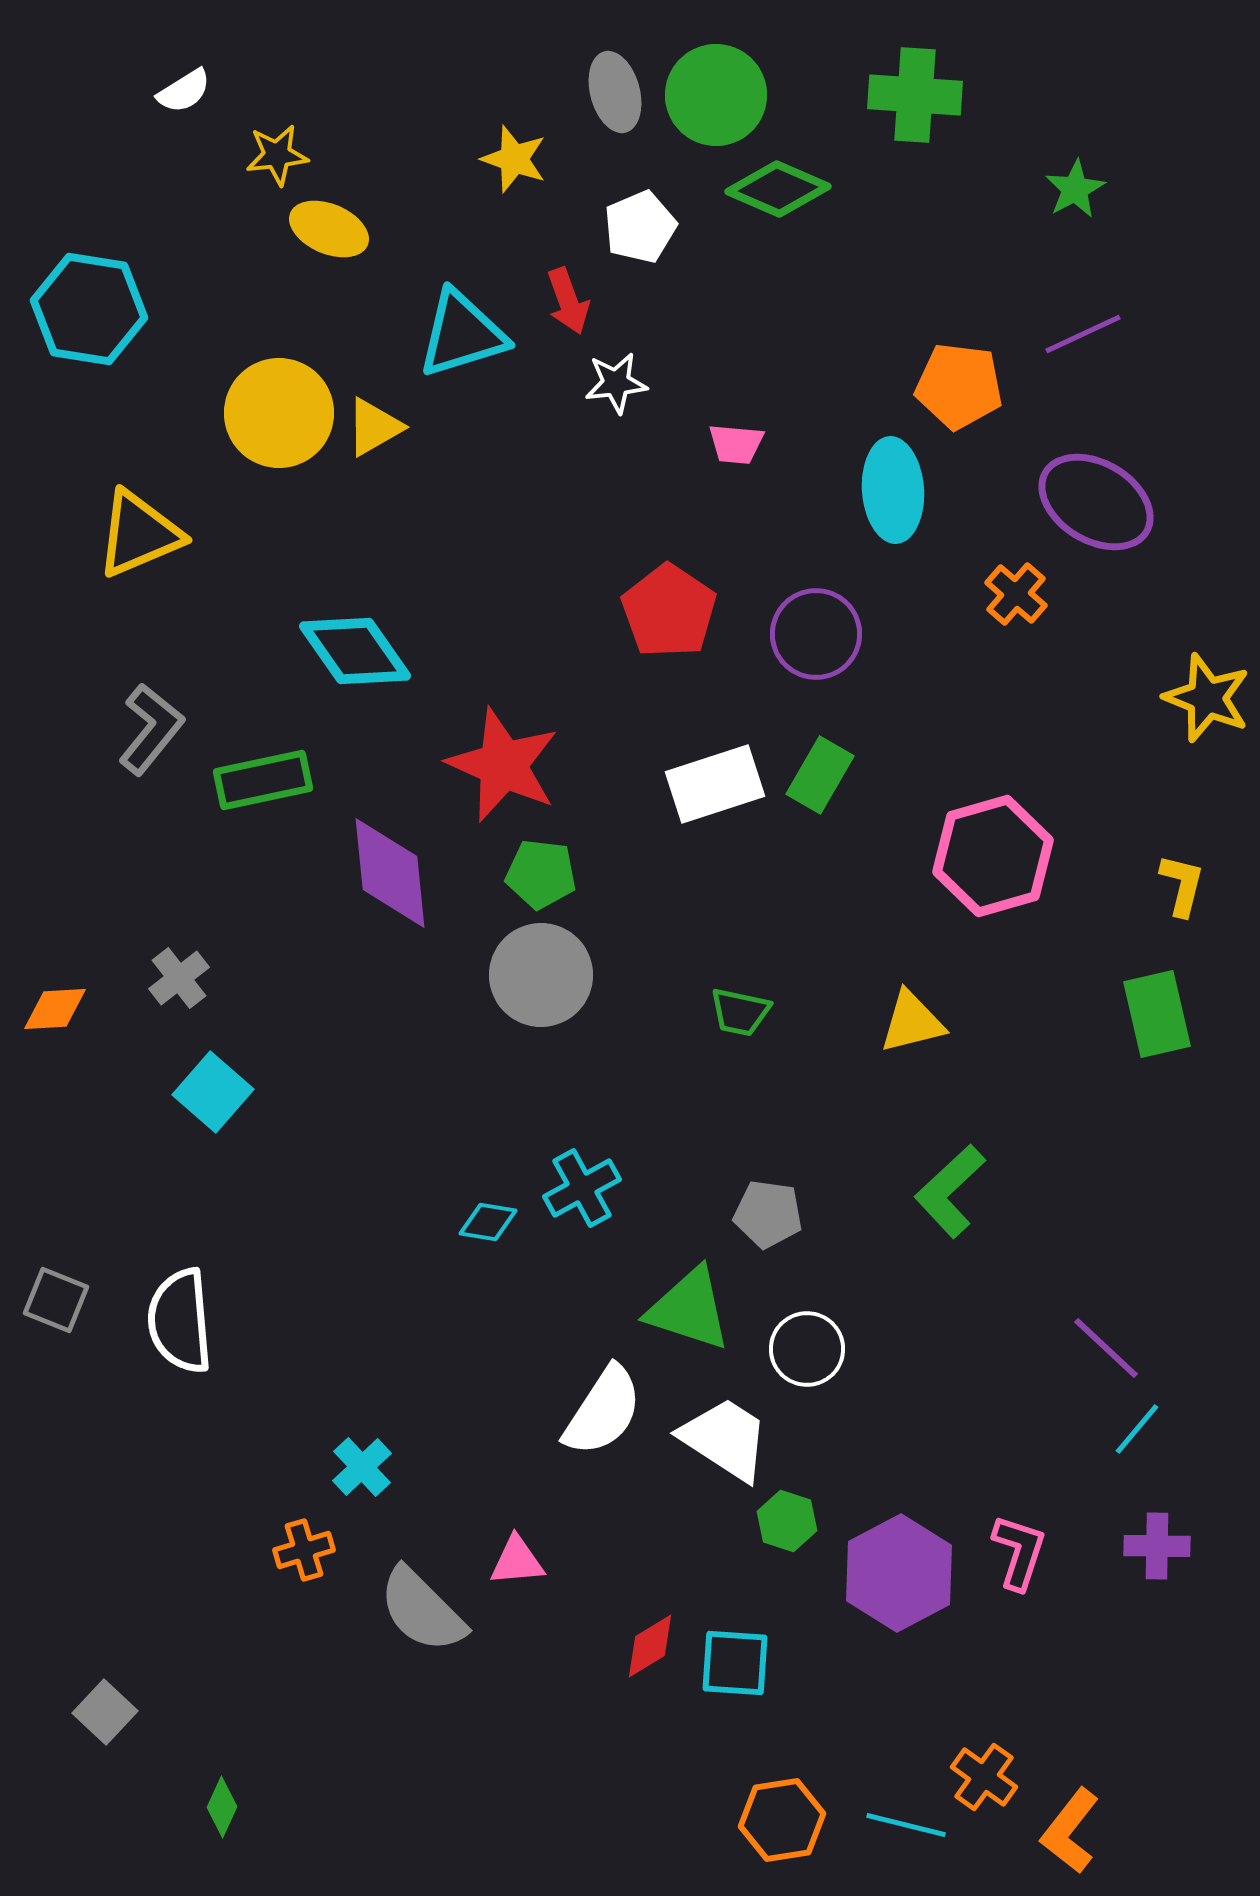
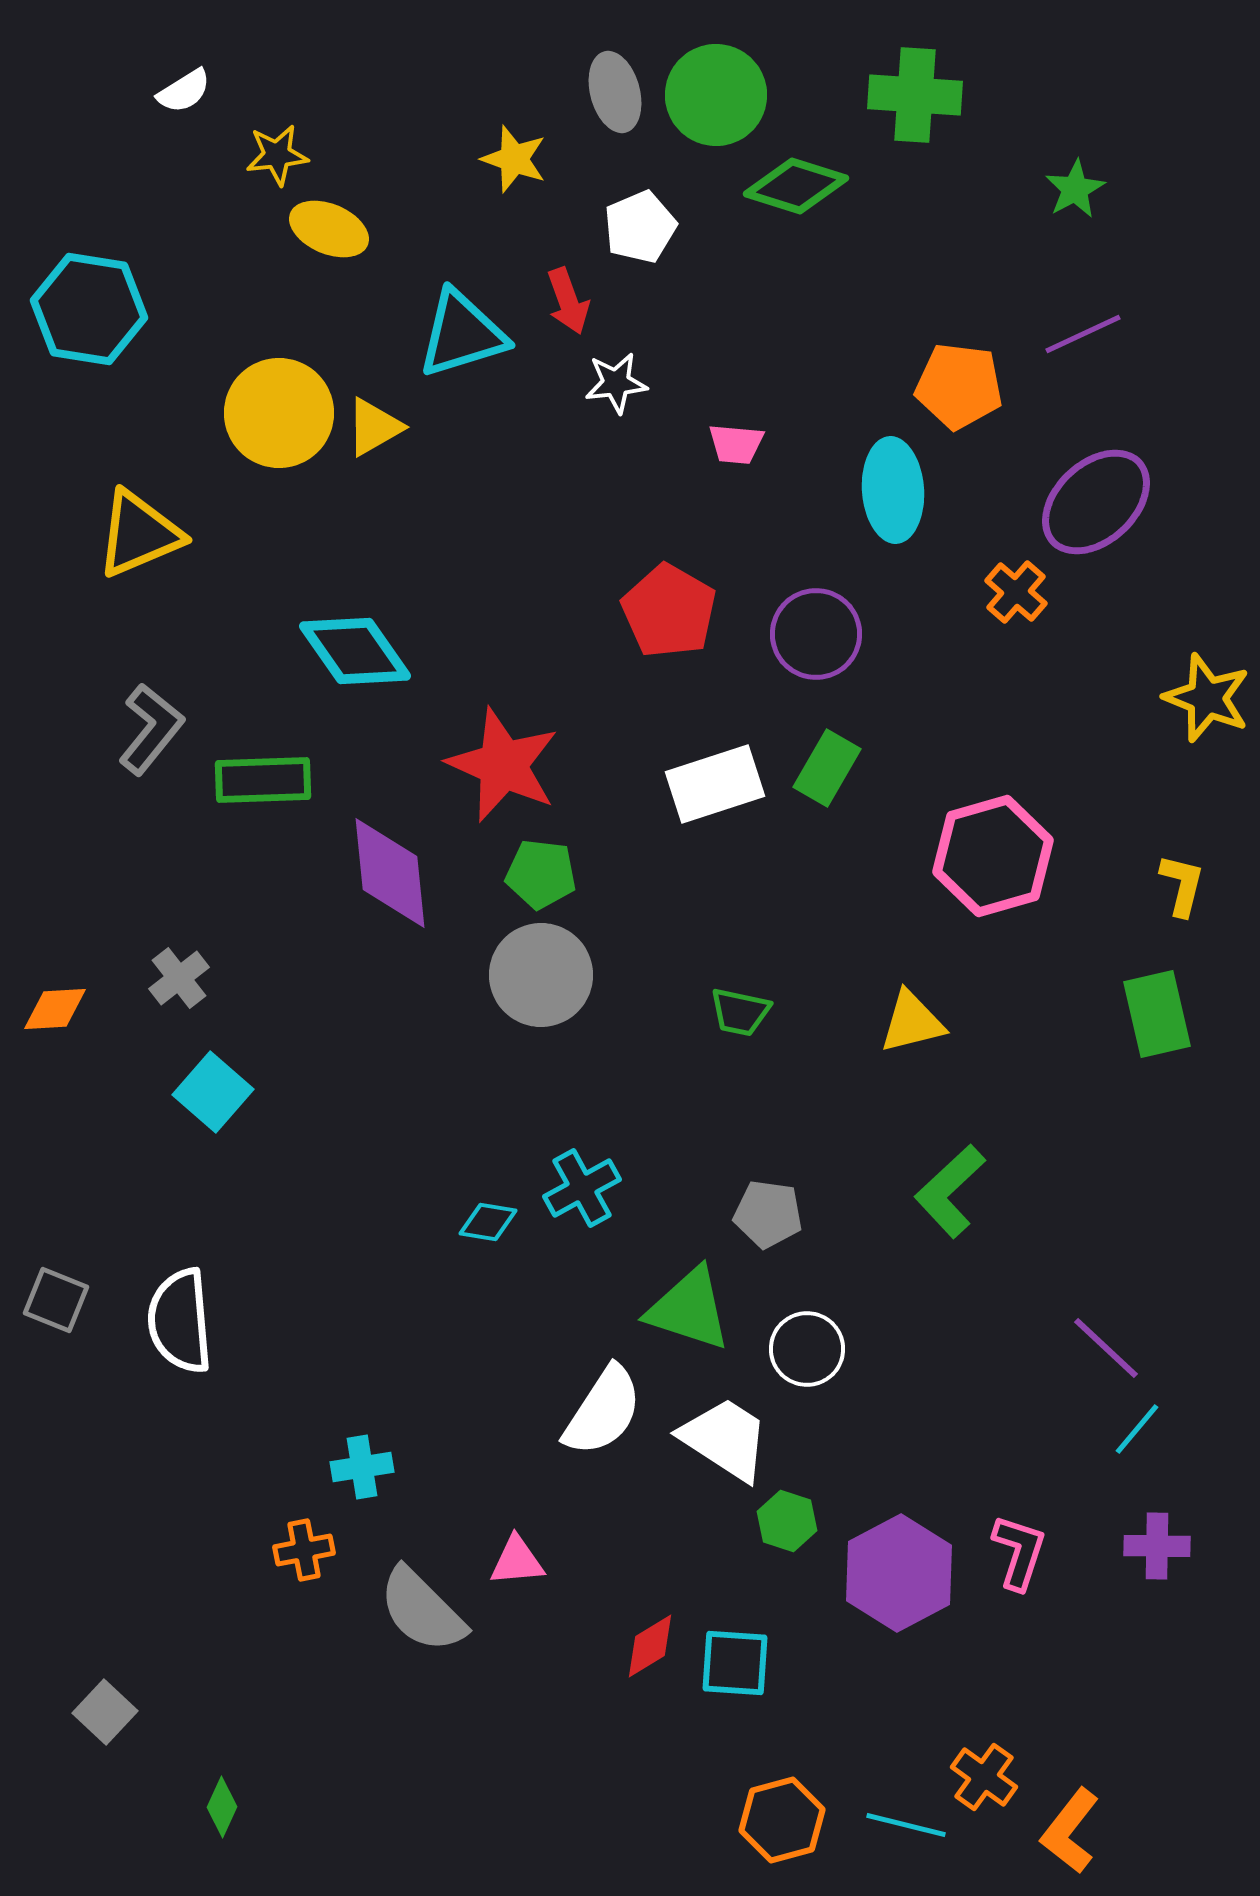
green diamond at (778, 189): moved 18 px right, 3 px up; rotated 6 degrees counterclockwise
purple ellipse at (1096, 502): rotated 74 degrees counterclockwise
orange cross at (1016, 594): moved 2 px up
red pentagon at (669, 611): rotated 4 degrees counterclockwise
green rectangle at (820, 775): moved 7 px right, 7 px up
green rectangle at (263, 780): rotated 10 degrees clockwise
cyan cross at (362, 1467): rotated 34 degrees clockwise
orange cross at (304, 1550): rotated 6 degrees clockwise
orange hexagon at (782, 1820): rotated 6 degrees counterclockwise
